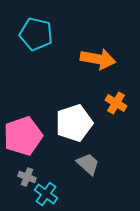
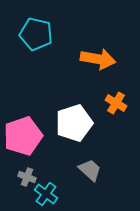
gray trapezoid: moved 2 px right, 6 px down
